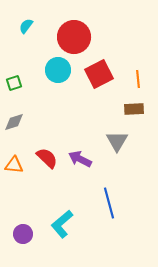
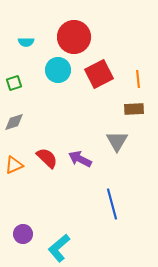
cyan semicircle: moved 16 px down; rotated 126 degrees counterclockwise
orange triangle: rotated 30 degrees counterclockwise
blue line: moved 3 px right, 1 px down
cyan L-shape: moved 3 px left, 24 px down
